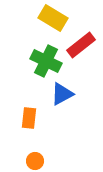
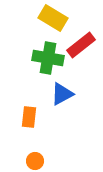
green cross: moved 2 px right, 3 px up; rotated 16 degrees counterclockwise
orange rectangle: moved 1 px up
